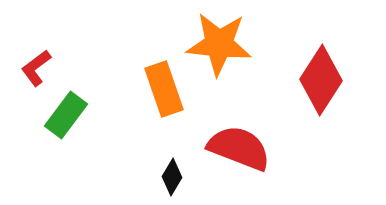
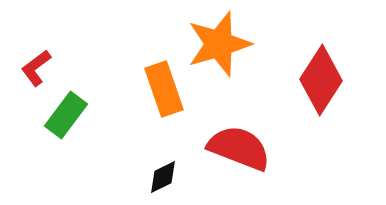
orange star: rotated 22 degrees counterclockwise
black diamond: moved 9 px left; rotated 33 degrees clockwise
